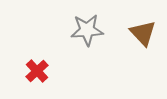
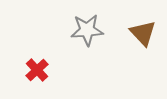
red cross: moved 1 px up
